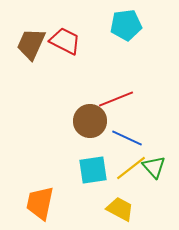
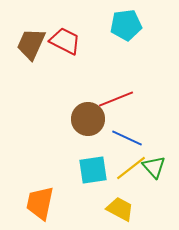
brown circle: moved 2 px left, 2 px up
